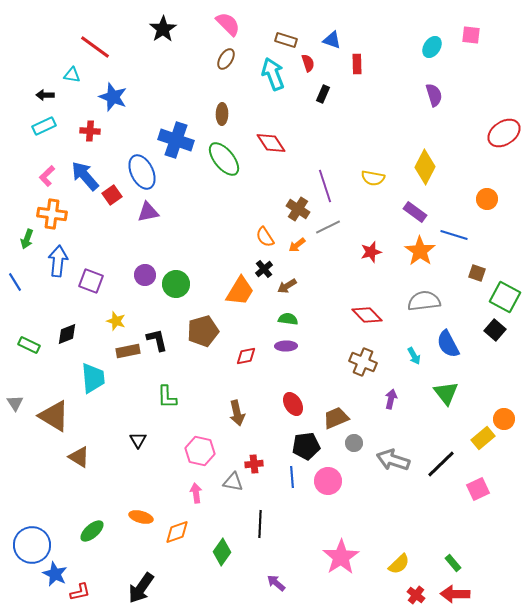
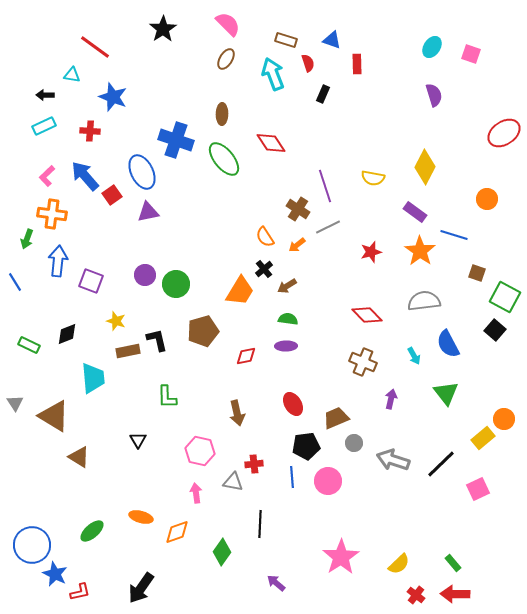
pink square at (471, 35): moved 19 px down; rotated 12 degrees clockwise
